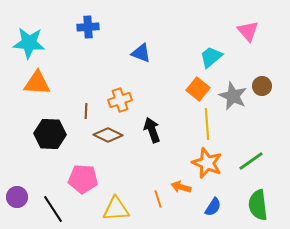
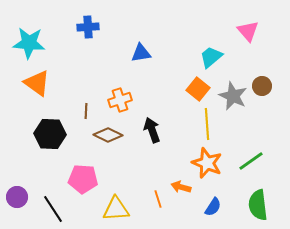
blue triangle: rotated 30 degrees counterclockwise
orange triangle: rotated 32 degrees clockwise
